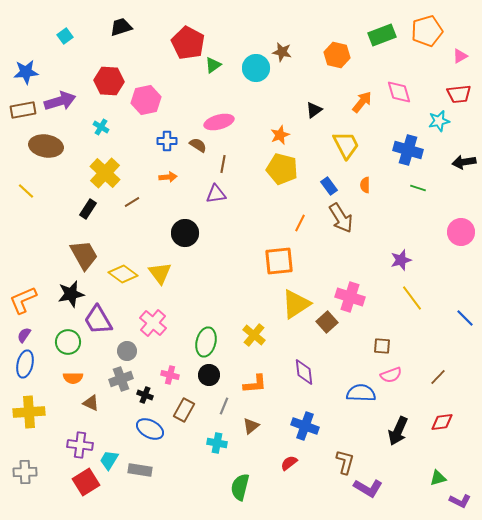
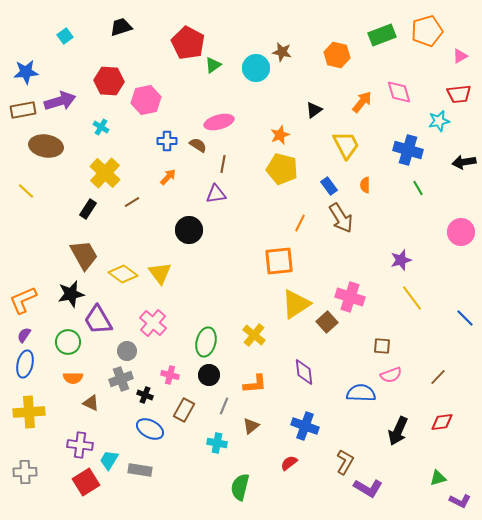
orange arrow at (168, 177): rotated 42 degrees counterclockwise
green line at (418, 188): rotated 42 degrees clockwise
black circle at (185, 233): moved 4 px right, 3 px up
brown L-shape at (345, 462): rotated 15 degrees clockwise
